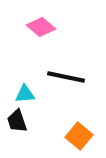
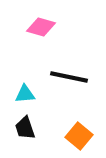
pink diamond: rotated 24 degrees counterclockwise
black line: moved 3 px right
black trapezoid: moved 8 px right, 7 px down
